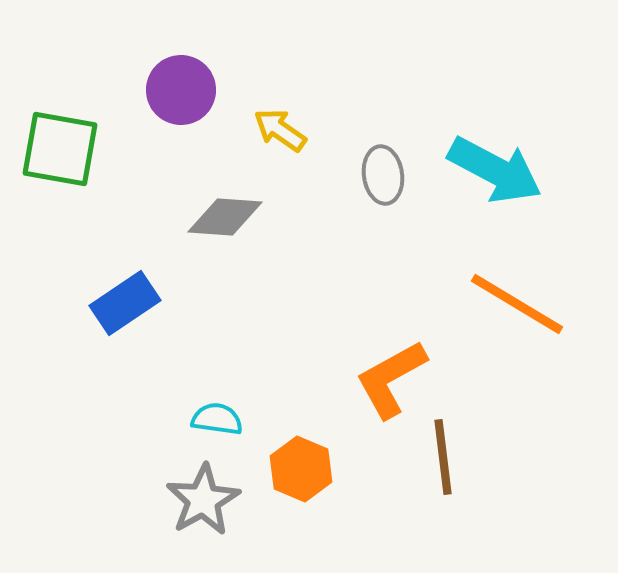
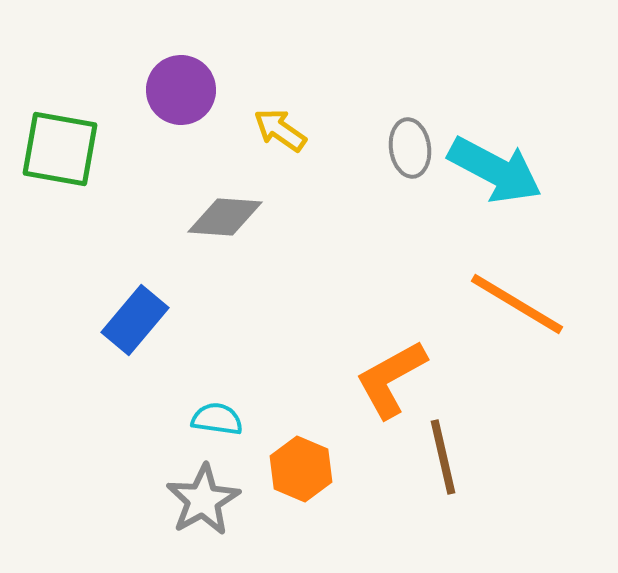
gray ellipse: moved 27 px right, 27 px up
blue rectangle: moved 10 px right, 17 px down; rotated 16 degrees counterclockwise
brown line: rotated 6 degrees counterclockwise
